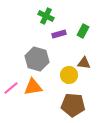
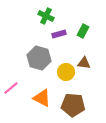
gray hexagon: moved 2 px right, 1 px up
yellow circle: moved 3 px left, 3 px up
orange triangle: moved 9 px right, 11 px down; rotated 36 degrees clockwise
